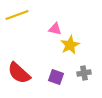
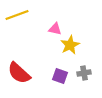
purple square: moved 4 px right, 1 px up
